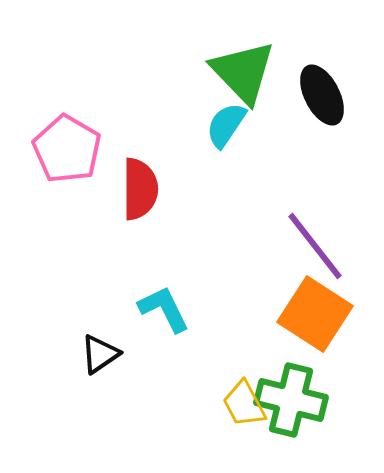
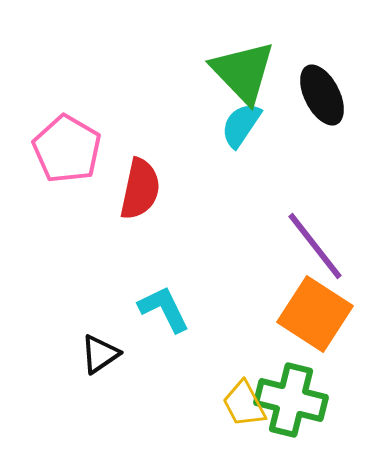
cyan semicircle: moved 15 px right
red semicircle: rotated 12 degrees clockwise
